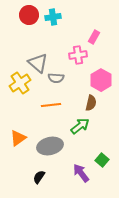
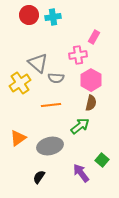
pink hexagon: moved 10 px left
